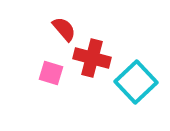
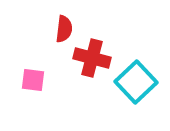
red semicircle: rotated 48 degrees clockwise
pink square: moved 18 px left, 7 px down; rotated 10 degrees counterclockwise
